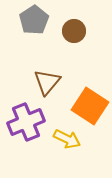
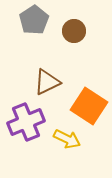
brown triangle: rotated 24 degrees clockwise
orange square: moved 1 px left
